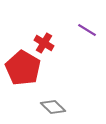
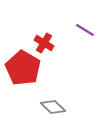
purple line: moved 2 px left
